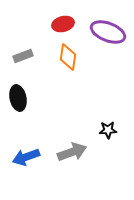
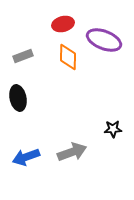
purple ellipse: moved 4 px left, 8 px down
orange diamond: rotated 8 degrees counterclockwise
black star: moved 5 px right, 1 px up
